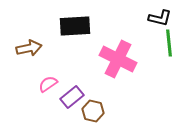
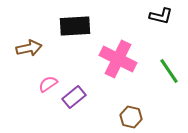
black L-shape: moved 1 px right, 2 px up
green line: moved 28 px down; rotated 28 degrees counterclockwise
purple rectangle: moved 2 px right
brown hexagon: moved 38 px right, 6 px down
